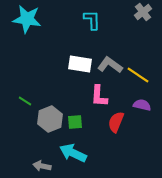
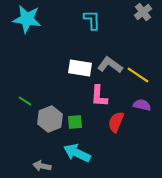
white rectangle: moved 4 px down
cyan arrow: moved 4 px right
